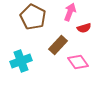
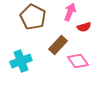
red semicircle: moved 1 px up
pink diamond: moved 1 px up
